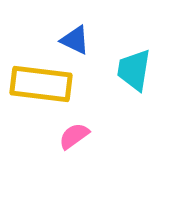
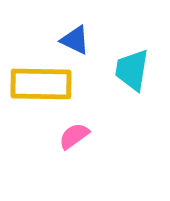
cyan trapezoid: moved 2 px left
yellow rectangle: rotated 6 degrees counterclockwise
